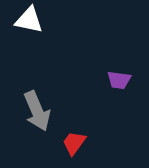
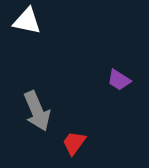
white triangle: moved 2 px left, 1 px down
purple trapezoid: rotated 25 degrees clockwise
